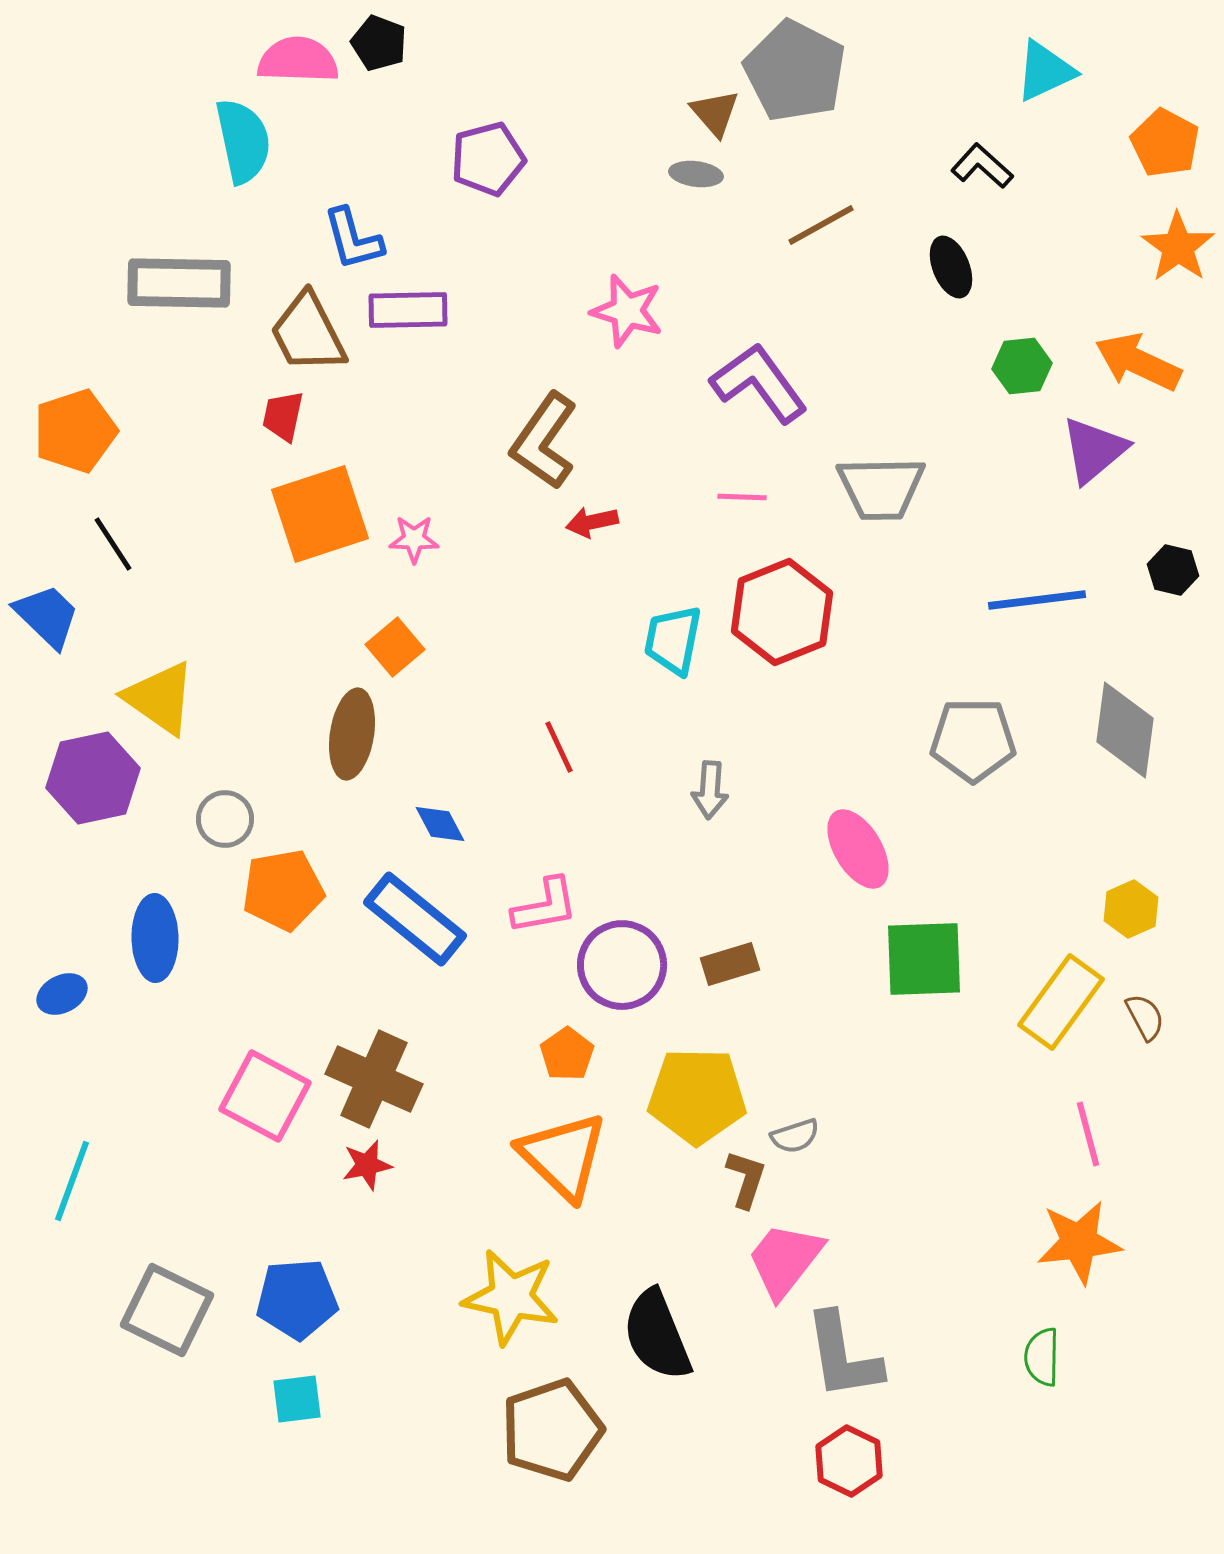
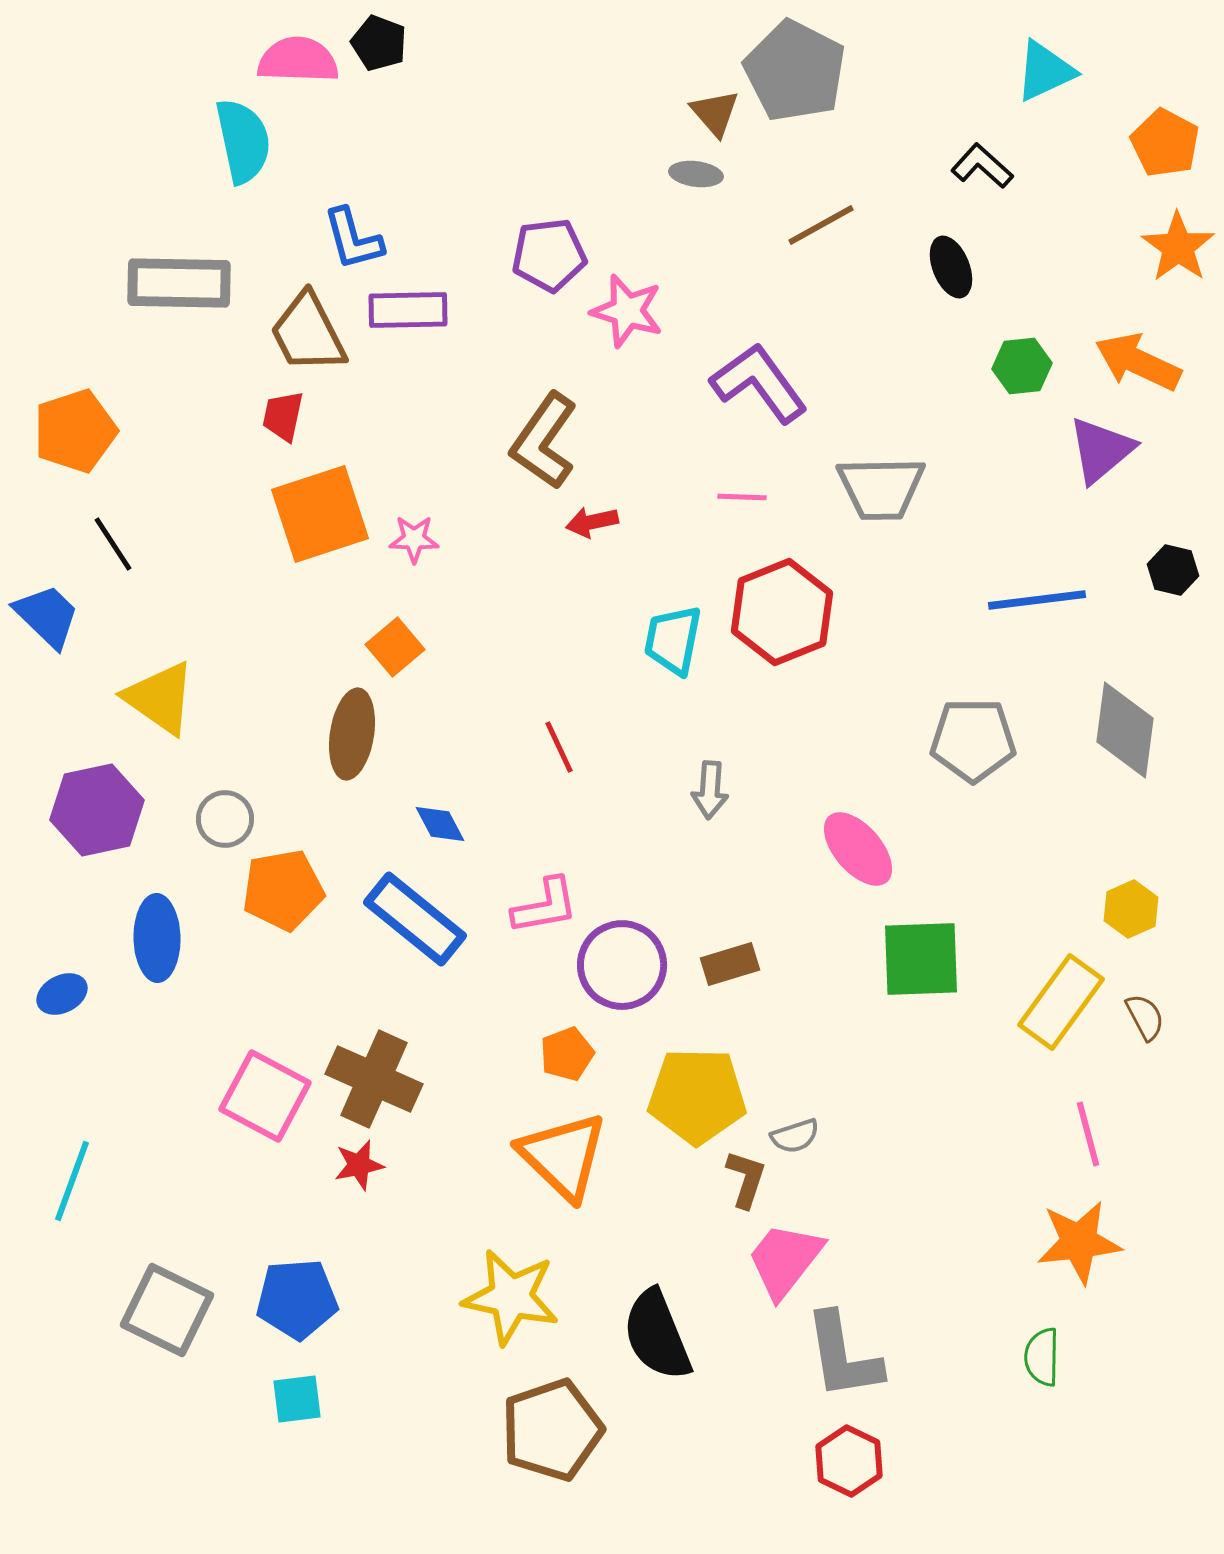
purple pentagon at (488, 159): moved 61 px right, 96 px down; rotated 8 degrees clockwise
purple triangle at (1094, 450): moved 7 px right
purple hexagon at (93, 778): moved 4 px right, 32 px down
pink ellipse at (858, 849): rotated 10 degrees counterclockwise
blue ellipse at (155, 938): moved 2 px right
green square at (924, 959): moved 3 px left
orange pentagon at (567, 1054): rotated 14 degrees clockwise
red star at (367, 1165): moved 8 px left
